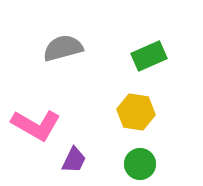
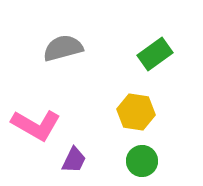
green rectangle: moved 6 px right, 2 px up; rotated 12 degrees counterclockwise
green circle: moved 2 px right, 3 px up
